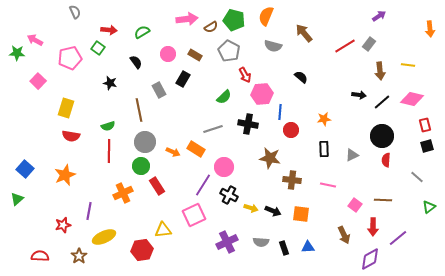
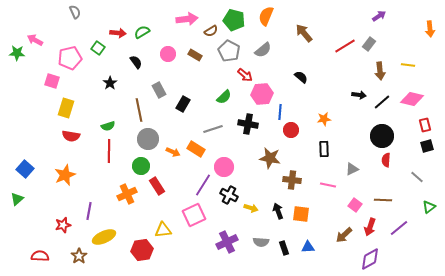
brown semicircle at (211, 27): moved 4 px down
red arrow at (109, 30): moved 9 px right, 3 px down
gray semicircle at (273, 46): moved 10 px left, 4 px down; rotated 54 degrees counterclockwise
red arrow at (245, 75): rotated 21 degrees counterclockwise
black rectangle at (183, 79): moved 25 px down
pink square at (38, 81): moved 14 px right; rotated 28 degrees counterclockwise
black star at (110, 83): rotated 24 degrees clockwise
gray circle at (145, 142): moved 3 px right, 3 px up
gray triangle at (352, 155): moved 14 px down
orange cross at (123, 193): moved 4 px right, 1 px down
black arrow at (273, 211): moved 5 px right; rotated 133 degrees counterclockwise
red arrow at (373, 227): moved 3 px left; rotated 18 degrees clockwise
brown arrow at (344, 235): rotated 72 degrees clockwise
purple line at (398, 238): moved 1 px right, 10 px up
